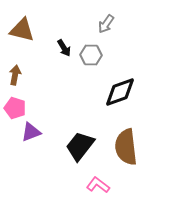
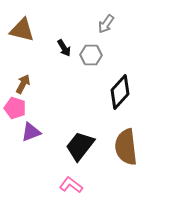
brown arrow: moved 8 px right, 9 px down; rotated 18 degrees clockwise
black diamond: rotated 28 degrees counterclockwise
pink L-shape: moved 27 px left
